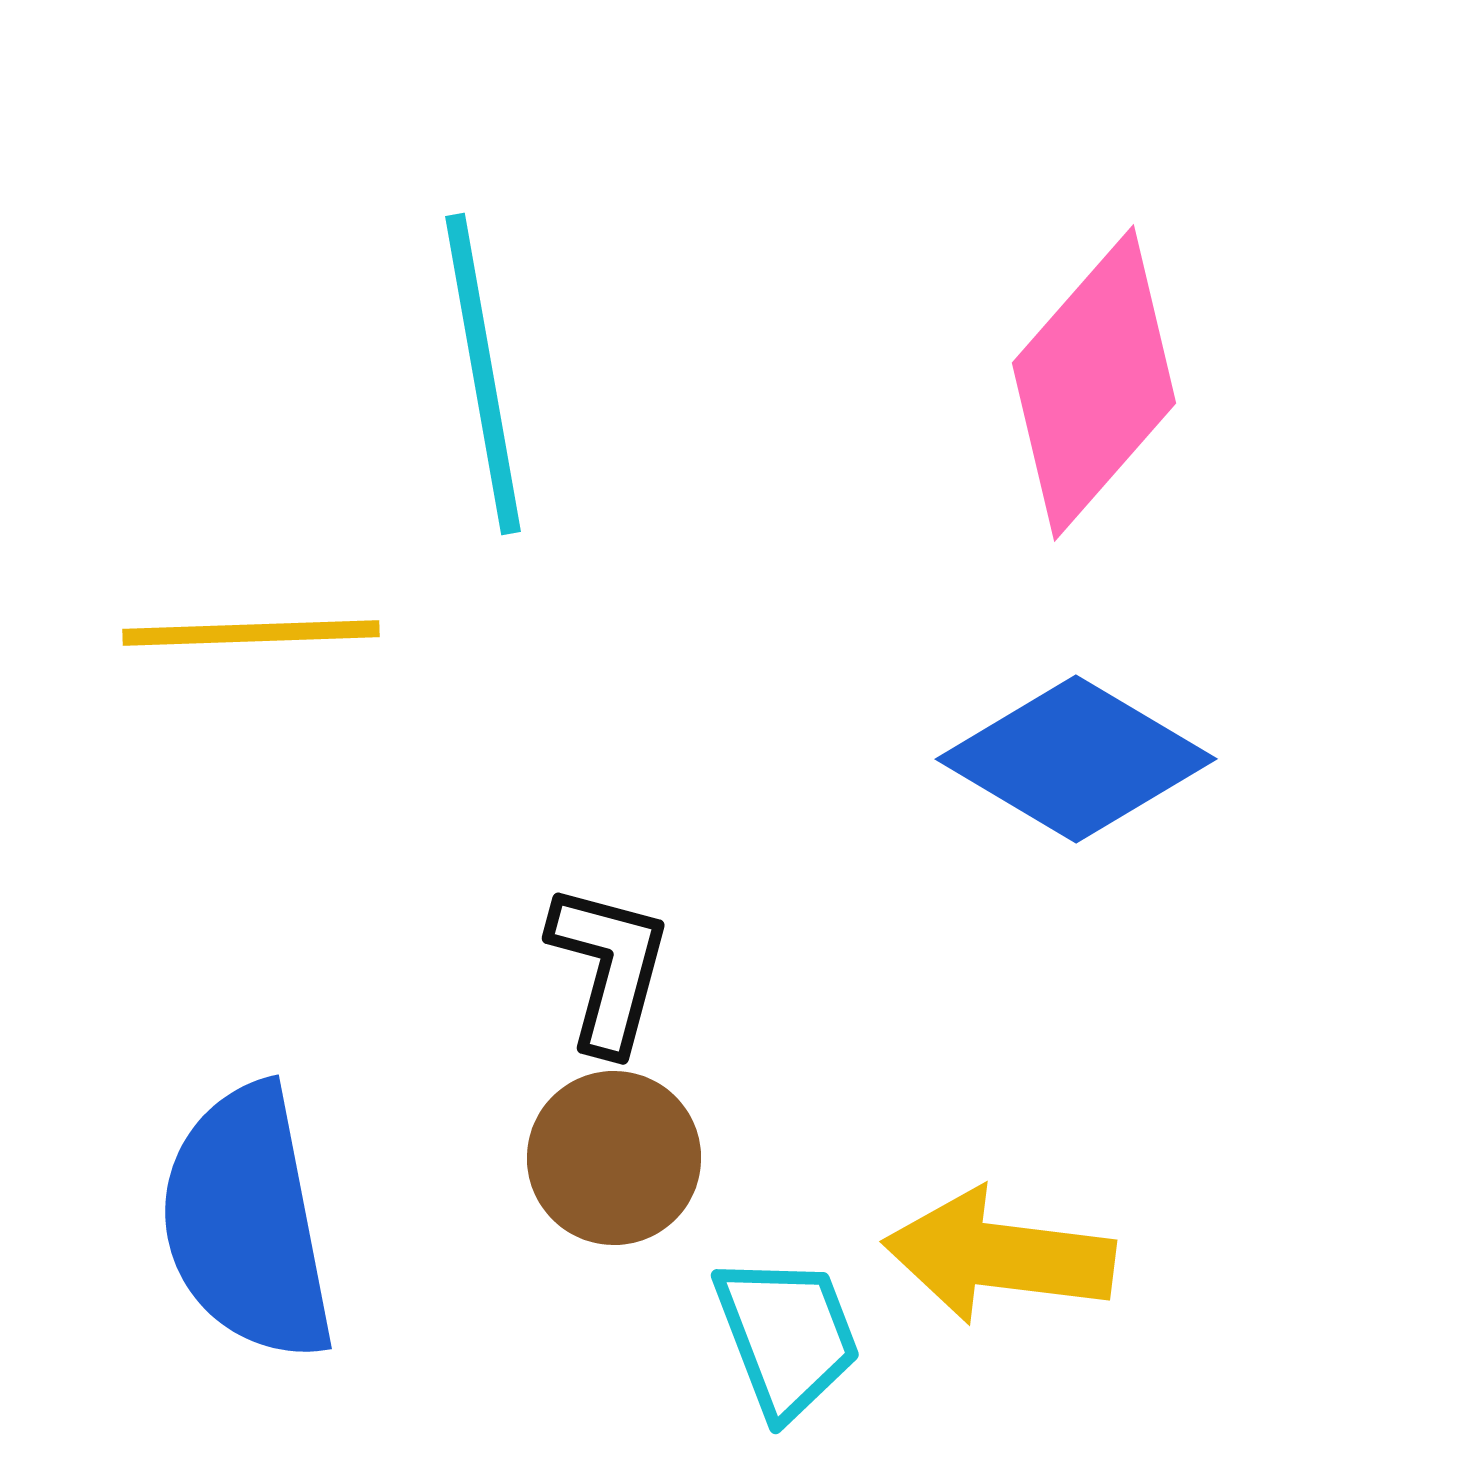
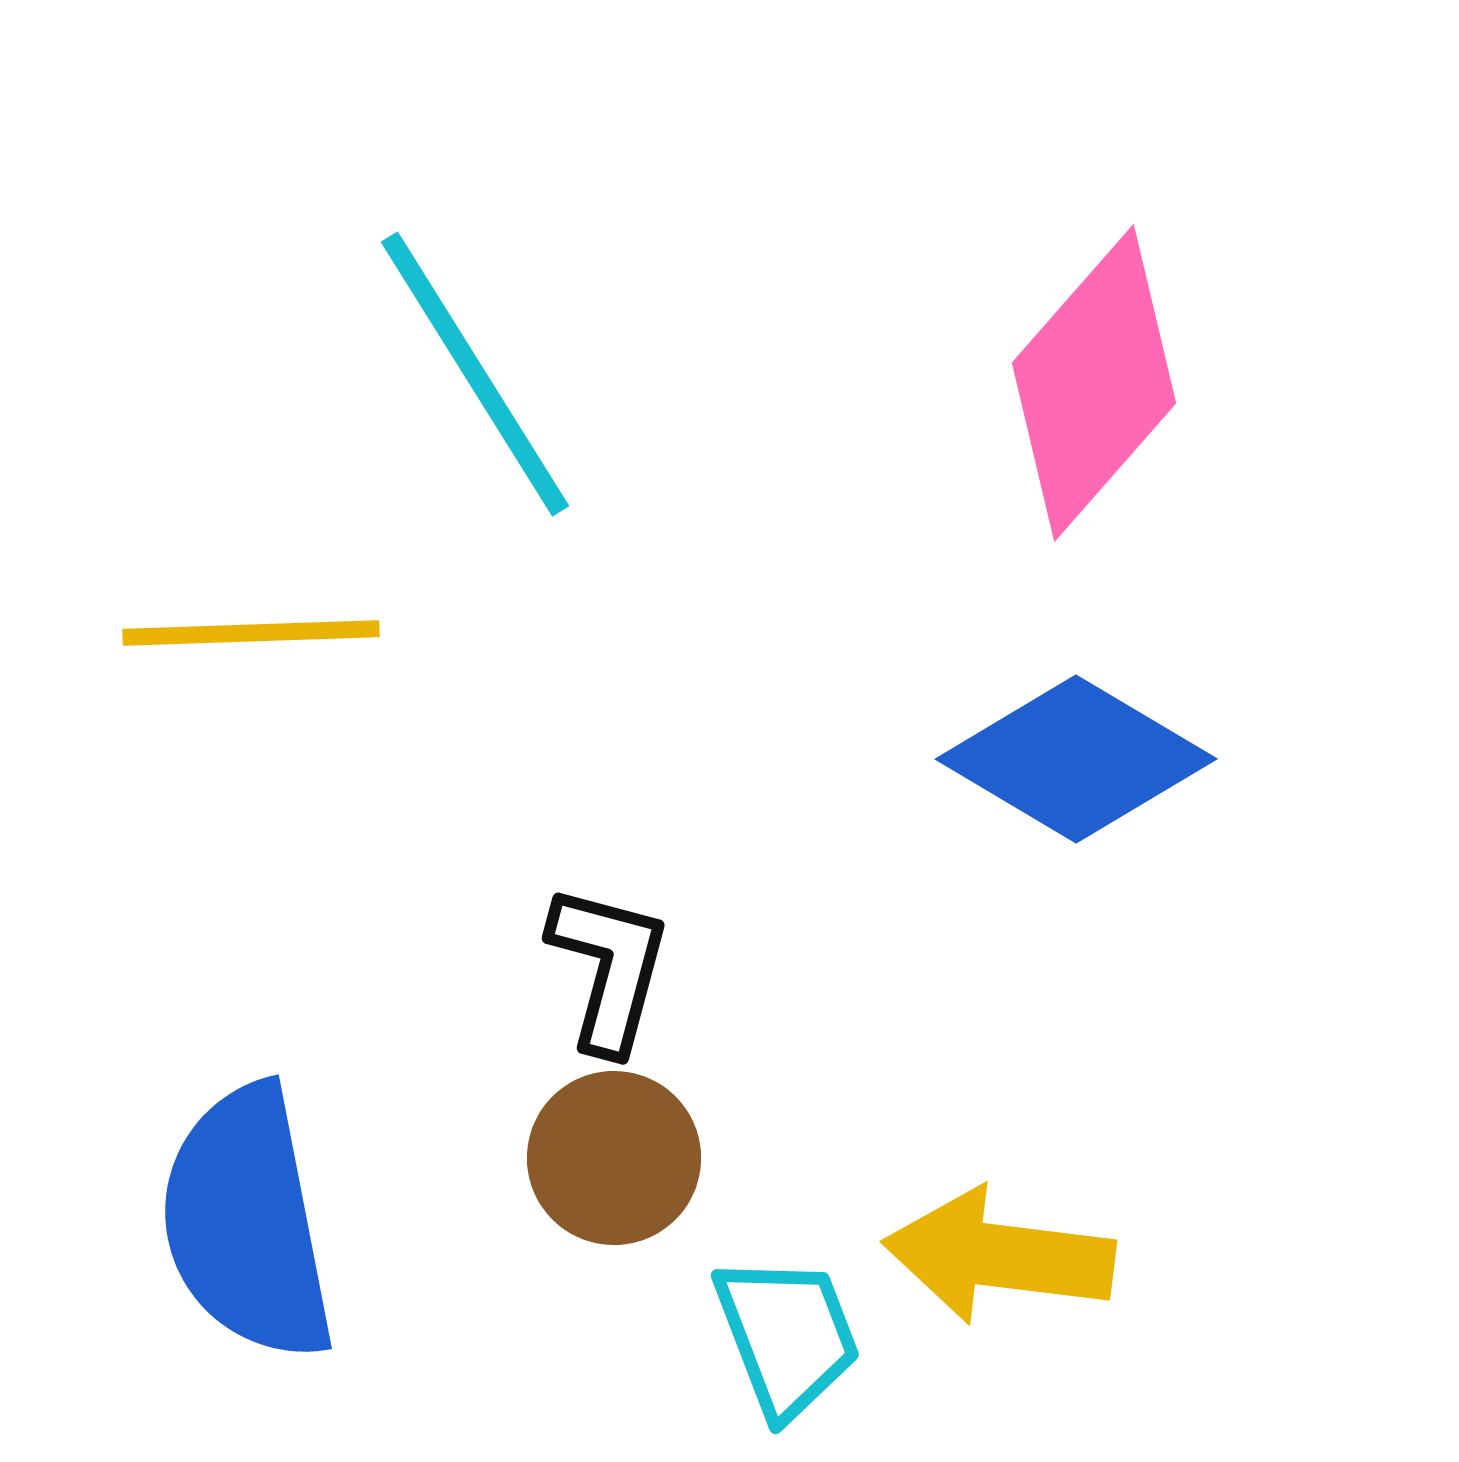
cyan line: moved 8 px left; rotated 22 degrees counterclockwise
